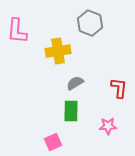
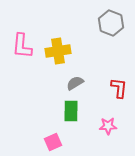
gray hexagon: moved 21 px right
pink L-shape: moved 5 px right, 15 px down
